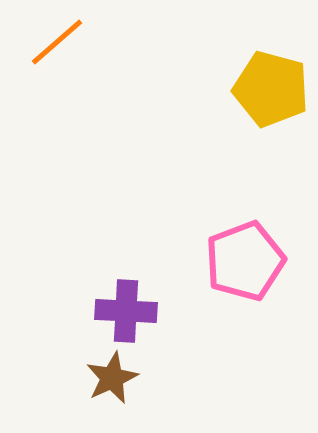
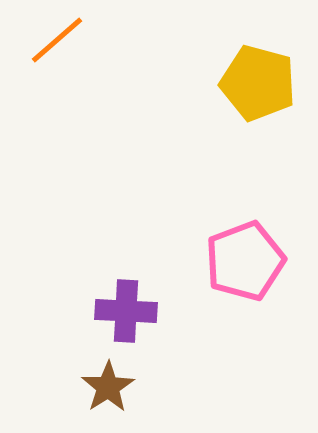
orange line: moved 2 px up
yellow pentagon: moved 13 px left, 6 px up
brown star: moved 4 px left, 9 px down; rotated 8 degrees counterclockwise
